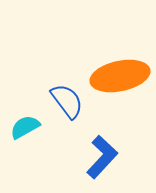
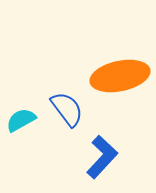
blue semicircle: moved 8 px down
cyan semicircle: moved 4 px left, 7 px up
